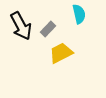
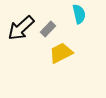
black arrow: moved 2 px down; rotated 76 degrees clockwise
